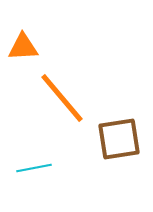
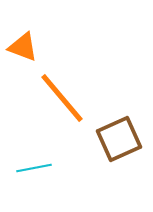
orange triangle: rotated 24 degrees clockwise
brown square: rotated 15 degrees counterclockwise
